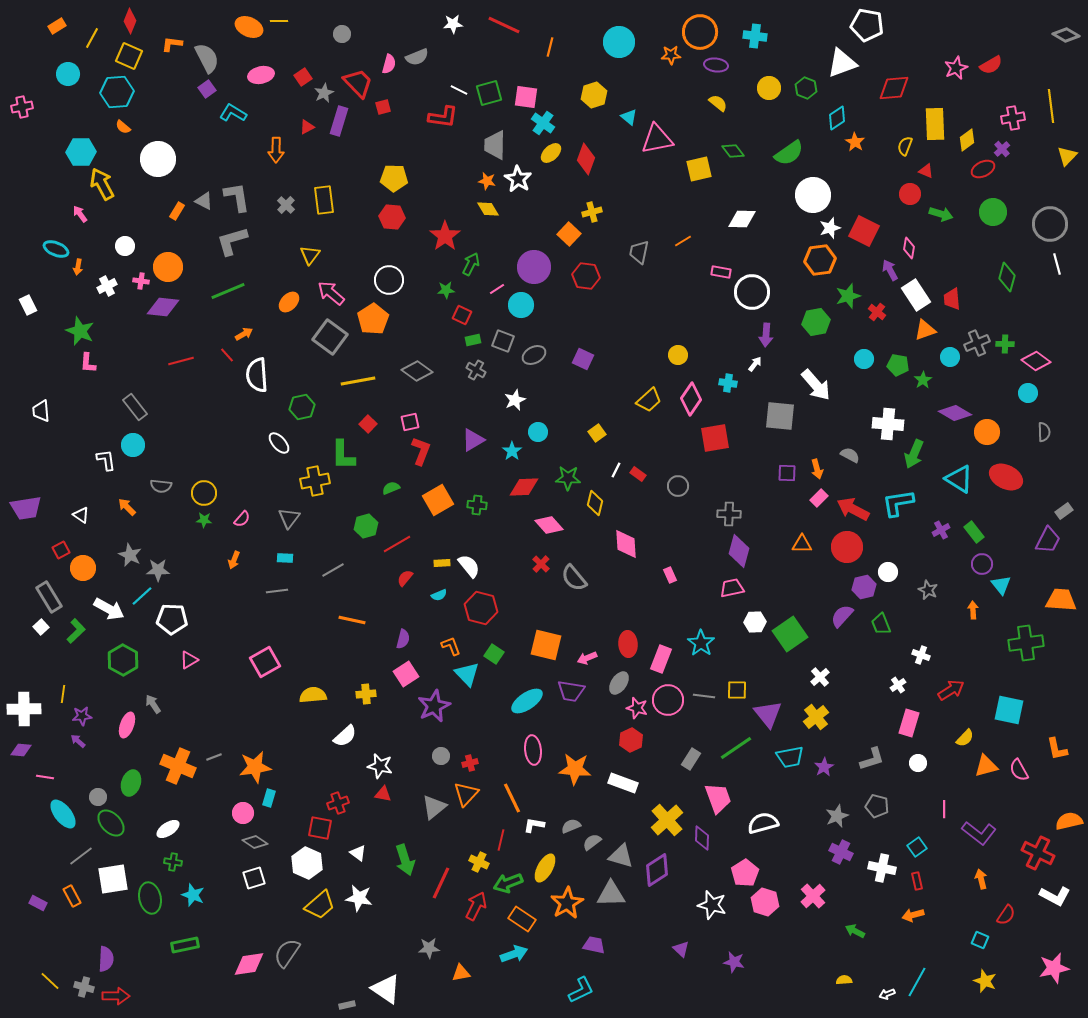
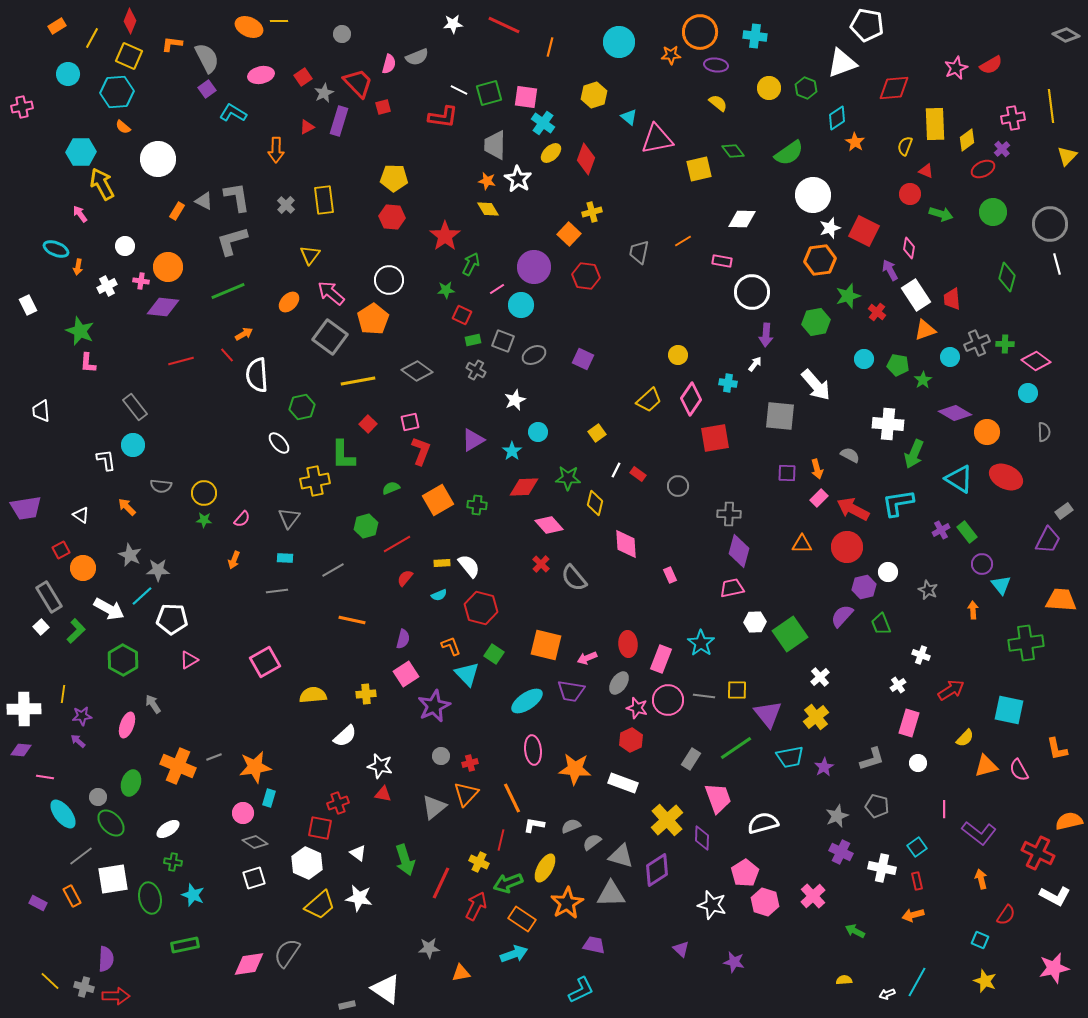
pink rectangle at (721, 272): moved 1 px right, 11 px up
green rectangle at (974, 532): moved 7 px left
